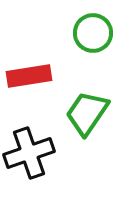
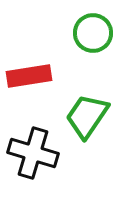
green trapezoid: moved 3 px down
black cross: moved 4 px right; rotated 36 degrees clockwise
